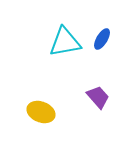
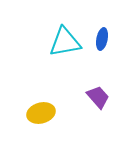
blue ellipse: rotated 20 degrees counterclockwise
yellow ellipse: moved 1 px down; rotated 36 degrees counterclockwise
